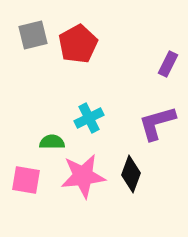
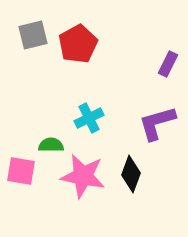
green semicircle: moved 1 px left, 3 px down
pink star: rotated 18 degrees clockwise
pink square: moved 5 px left, 9 px up
